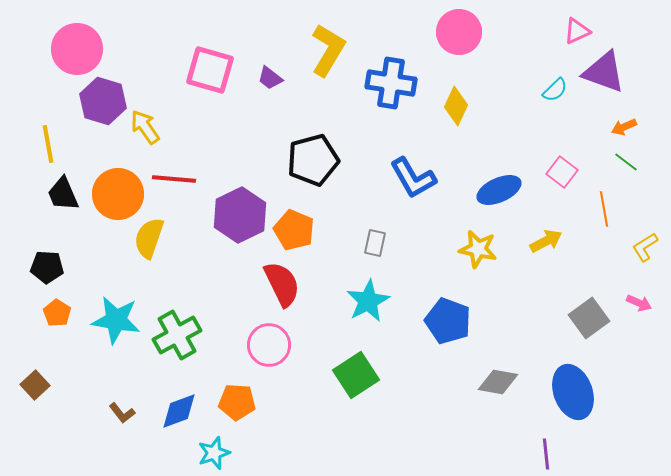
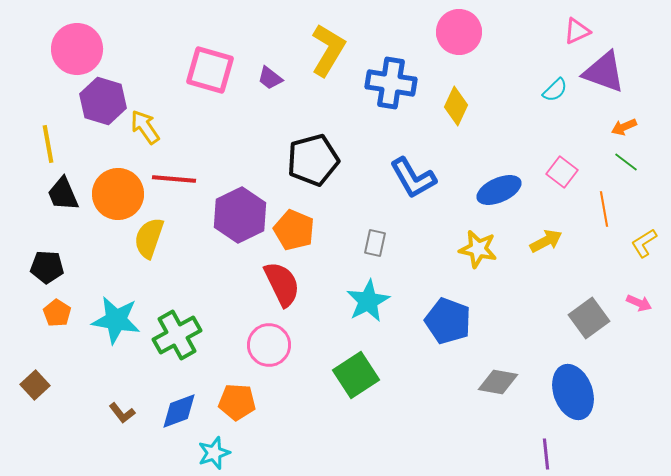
yellow L-shape at (645, 247): moved 1 px left, 4 px up
